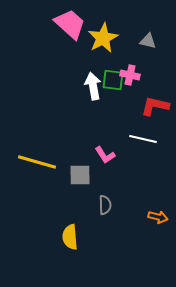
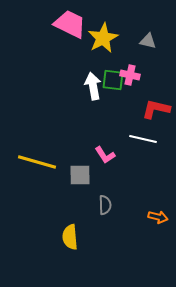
pink trapezoid: rotated 16 degrees counterclockwise
red L-shape: moved 1 px right, 3 px down
